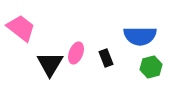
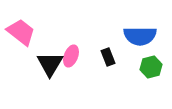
pink trapezoid: moved 4 px down
pink ellipse: moved 5 px left, 3 px down
black rectangle: moved 2 px right, 1 px up
